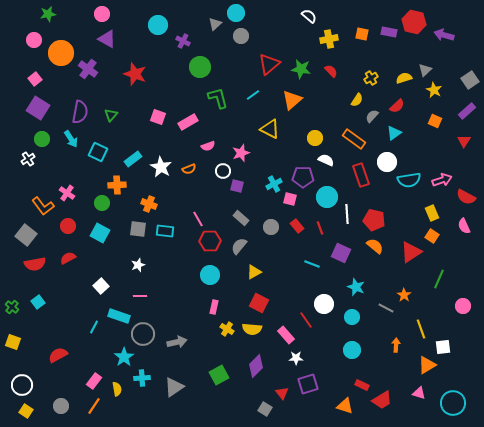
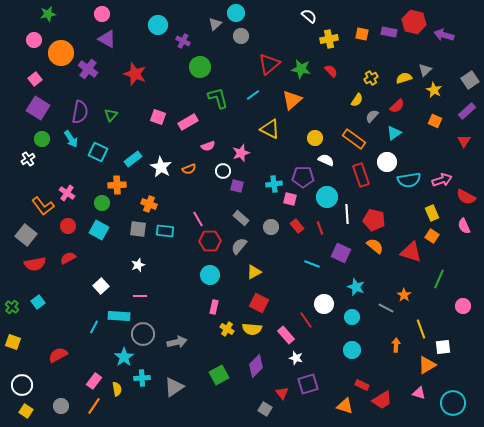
cyan cross at (274, 184): rotated 21 degrees clockwise
cyan square at (100, 233): moved 1 px left, 3 px up
red triangle at (411, 252): rotated 50 degrees clockwise
cyan rectangle at (119, 316): rotated 15 degrees counterclockwise
white star at (296, 358): rotated 16 degrees clockwise
